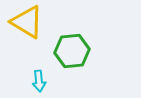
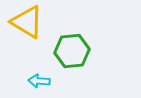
cyan arrow: rotated 100 degrees clockwise
